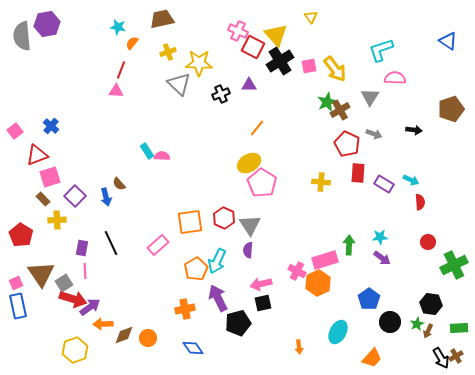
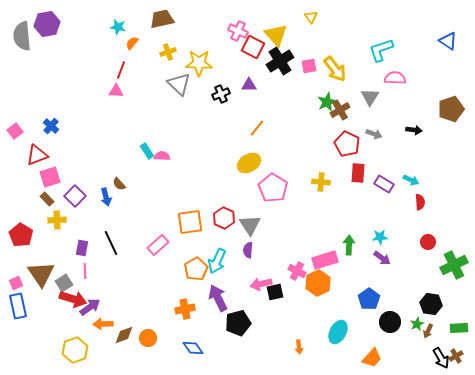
pink pentagon at (262, 183): moved 11 px right, 5 px down
brown rectangle at (43, 199): moved 4 px right
black square at (263, 303): moved 12 px right, 11 px up
